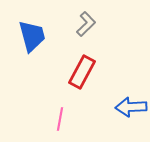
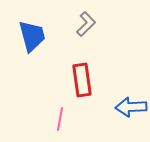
red rectangle: moved 8 px down; rotated 36 degrees counterclockwise
